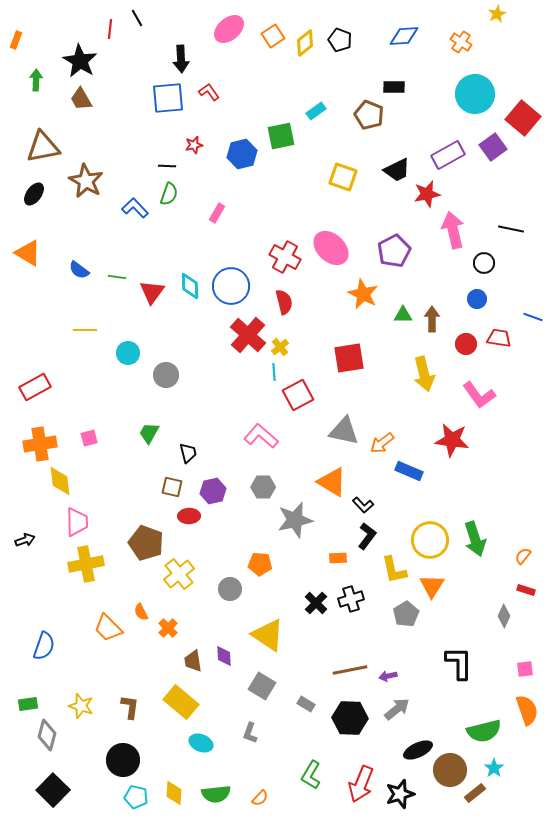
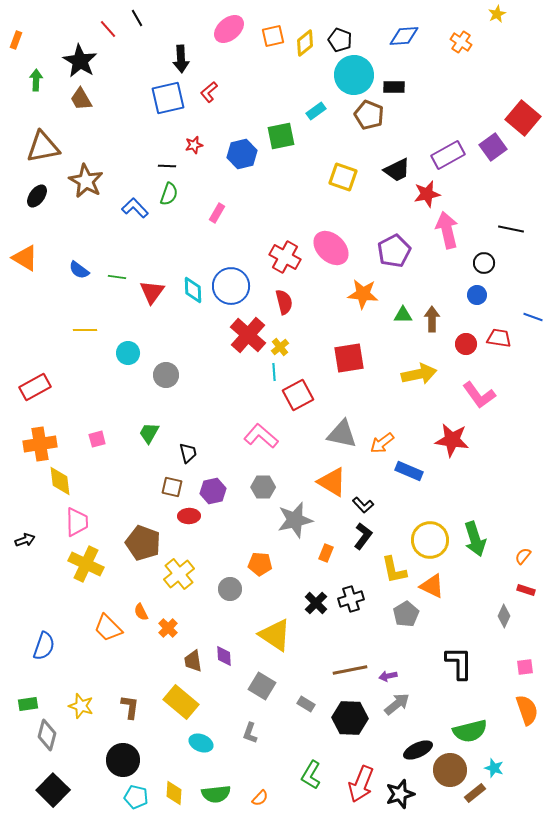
red line at (110, 29): moved 2 px left; rotated 48 degrees counterclockwise
orange square at (273, 36): rotated 20 degrees clockwise
red L-shape at (209, 92): rotated 95 degrees counterclockwise
cyan circle at (475, 94): moved 121 px left, 19 px up
blue square at (168, 98): rotated 8 degrees counterclockwise
black ellipse at (34, 194): moved 3 px right, 2 px down
pink arrow at (453, 230): moved 6 px left
orange triangle at (28, 253): moved 3 px left, 5 px down
cyan diamond at (190, 286): moved 3 px right, 4 px down
orange star at (363, 294): rotated 20 degrees counterclockwise
blue circle at (477, 299): moved 4 px up
yellow arrow at (424, 374): moved 5 px left; rotated 88 degrees counterclockwise
gray triangle at (344, 431): moved 2 px left, 3 px down
pink square at (89, 438): moved 8 px right, 1 px down
black L-shape at (367, 536): moved 4 px left
brown pentagon at (146, 543): moved 3 px left
orange rectangle at (338, 558): moved 12 px left, 5 px up; rotated 66 degrees counterclockwise
yellow cross at (86, 564): rotated 36 degrees clockwise
orange triangle at (432, 586): rotated 36 degrees counterclockwise
yellow triangle at (268, 635): moved 7 px right
pink square at (525, 669): moved 2 px up
gray arrow at (397, 709): moved 5 px up
green semicircle at (484, 731): moved 14 px left
cyan star at (494, 768): rotated 18 degrees counterclockwise
